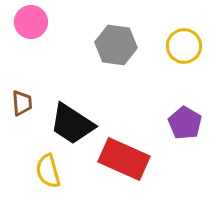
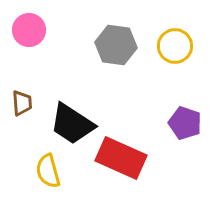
pink circle: moved 2 px left, 8 px down
yellow circle: moved 9 px left
purple pentagon: rotated 12 degrees counterclockwise
red rectangle: moved 3 px left, 1 px up
